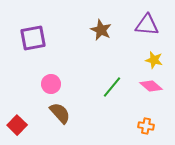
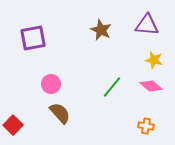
red square: moved 4 px left
